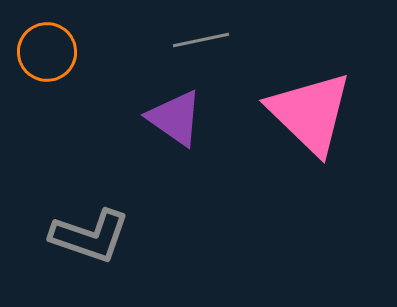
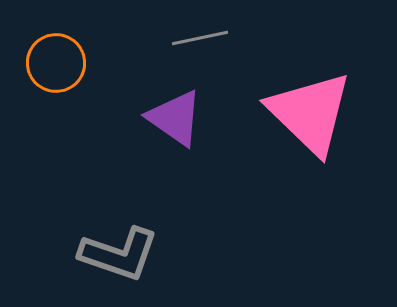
gray line: moved 1 px left, 2 px up
orange circle: moved 9 px right, 11 px down
gray L-shape: moved 29 px right, 18 px down
